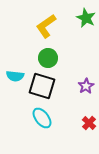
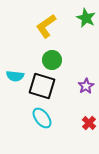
green circle: moved 4 px right, 2 px down
